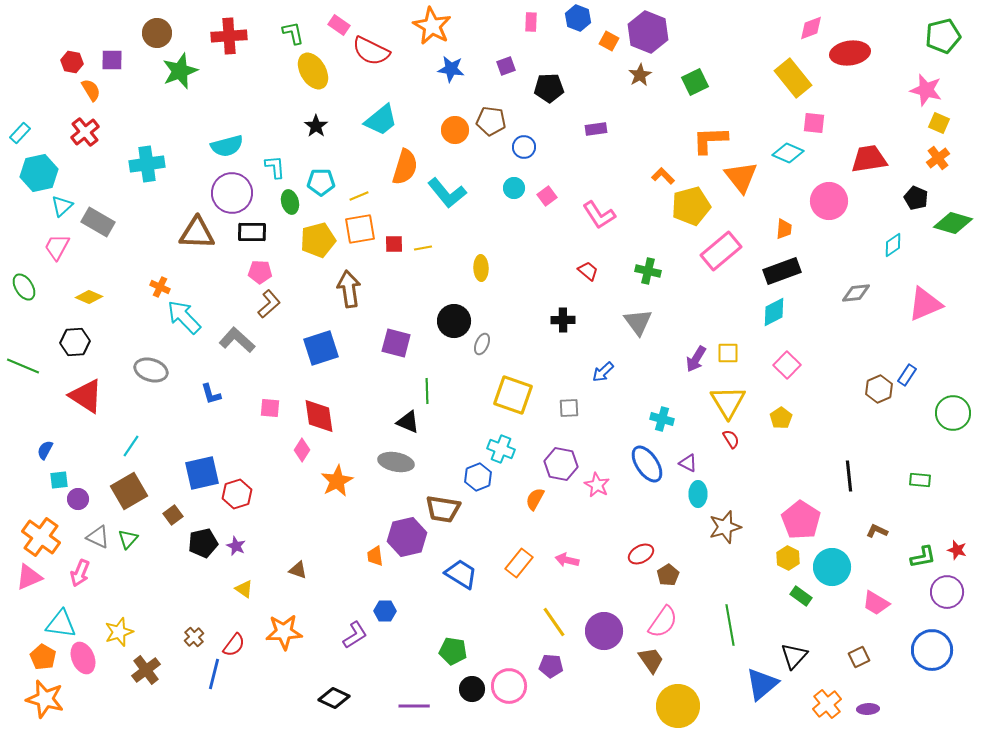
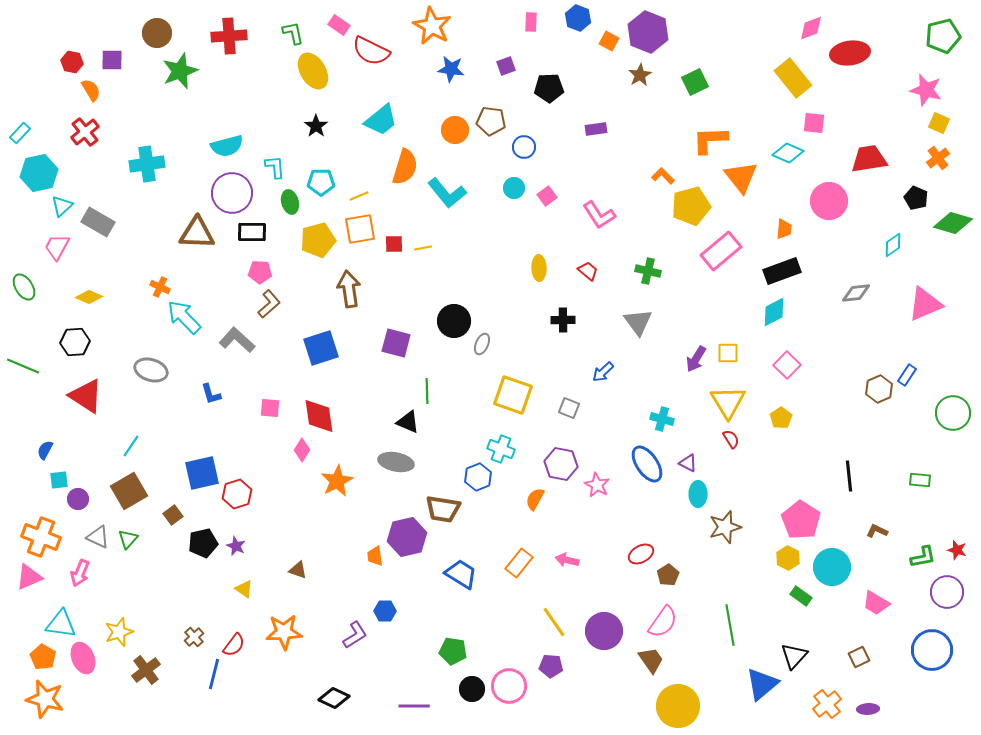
yellow ellipse at (481, 268): moved 58 px right
gray square at (569, 408): rotated 25 degrees clockwise
orange cross at (41, 537): rotated 15 degrees counterclockwise
